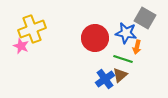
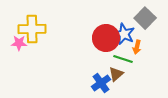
gray square: rotated 15 degrees clockwise
yellow cross: rotated 20 degrees clockwise
blue star: moved 2 px left, 1 px down; rotated 15 degrees clockwise
red circle: moved 11 px right
pink star: moved 2 px left, 3 px up; rotated 21 degrees counterclockwise
brown triangle: moved 4 px left, 1 px up
blue cross: moved 4 px left, 4 px down
